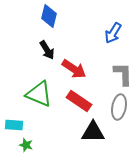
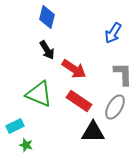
blue diamond: moved 2 px left, 1 px down
gray ellipse: moved 4 px left; rotated 20 degrees clockwise
cyan rectangle: moved 1 px right, 1 px down; rotated 30 degrees counterclockwise
